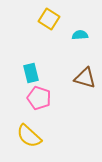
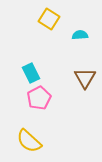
cyan rectangle: rotated 12 degrees counterclockwise
brown triangle: rotated 45 degrees clockwise
pink pentagon: rotated 25 degrees clockwise
yellow semicircle: moved 5 px down
